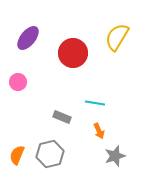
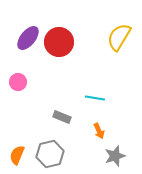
yellow semicircle: moved 2 px right
red circle: moved 14 px left, 11 px up
cyan line: moved 5 px up
